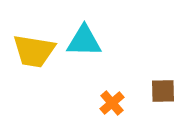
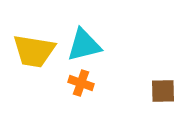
cyan triangle: moved 4 px down; rotated 15 degrees counterclockwise
orange cross: moved 31 px left, 20 px up; rotated 30 degrees counterclockwise
